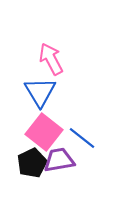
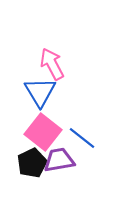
pink arrow: moved 1 px right, 5 px down
pink square: moved 1 px left
